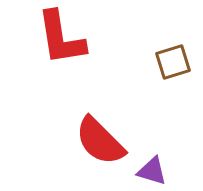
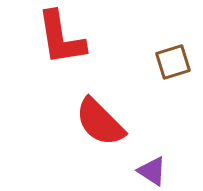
red semicircle: moved 19 px up
purple triangle: rotated 16 degrees clockwise
